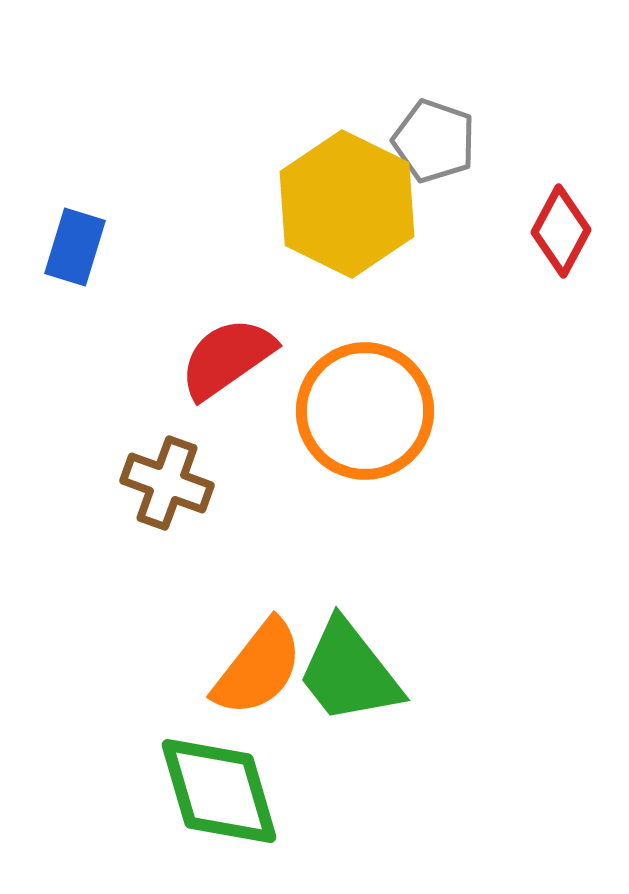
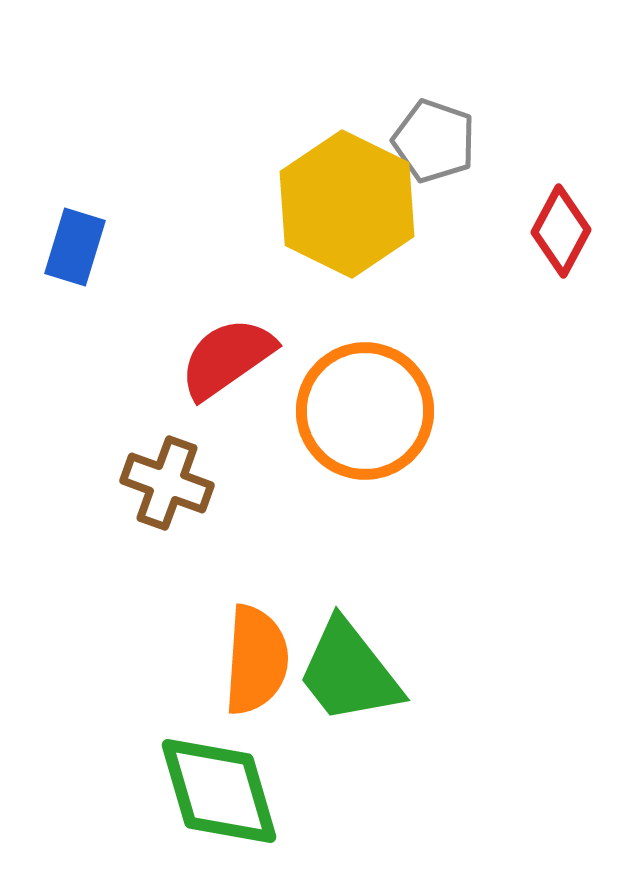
orange semicircle: moved 2 px left, 8 px up; rotated 34 degrees counterclockwise
